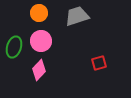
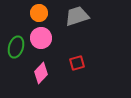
pink circle: moved 3 px up
green ellipse: moved 2 px right
red square: moved 22 px left
pink diamond: moved 2 px right, 3 px down
